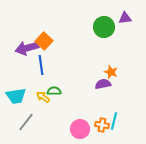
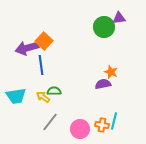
purple triangle: moved 6 px left
gray line: moved 24 px right
